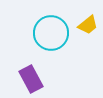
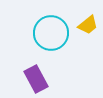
purple rectangle: moved 5 px right
